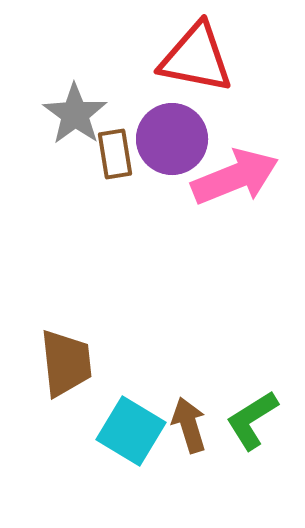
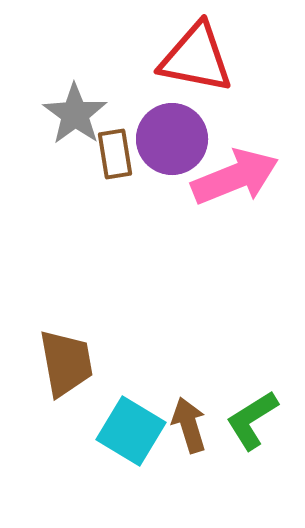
brown trapezoid: rotated 4 degrees counterclockwise
